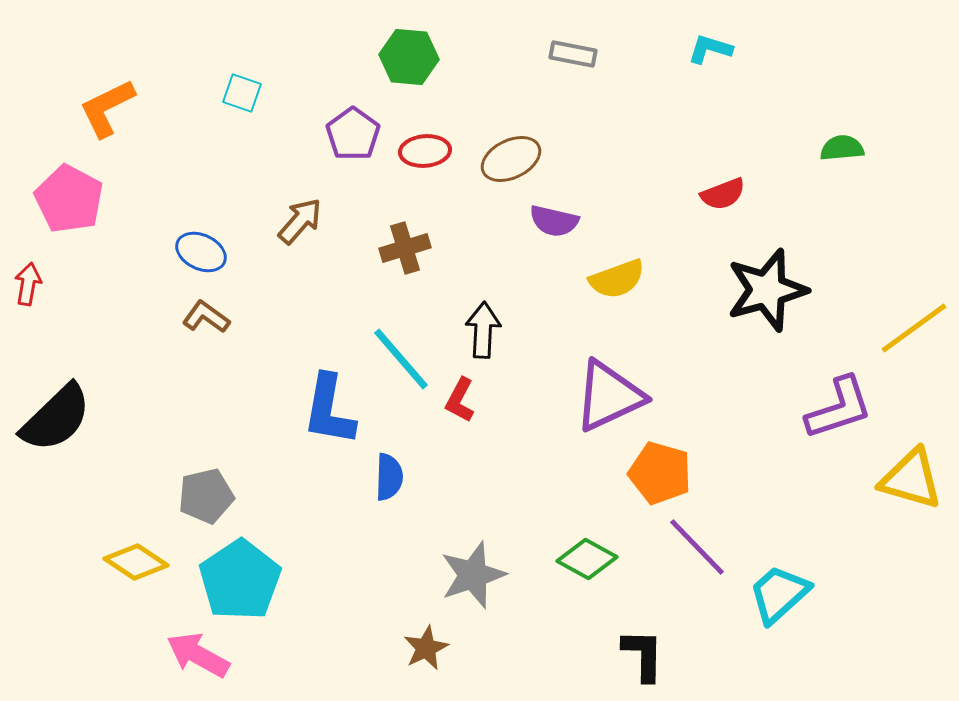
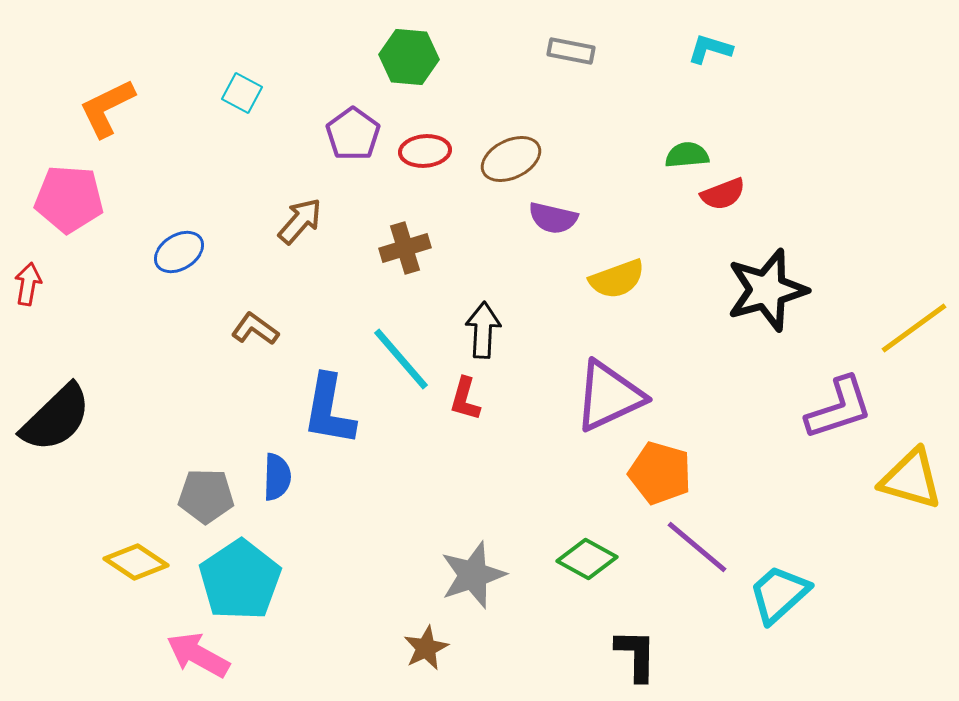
gray rectangle: moved 2 px left, 3 px up
cyan square: rotated 9 degrees clockwise
green semicircle: moved 155 px left, 7 px down
pink pentagon: rotated 24 degrees counterclockwise
purple semicircle: moved 1 px left, 3 px up
blue ellipse: moved 22 px left; rotated 57 degrees counterclockwise
brown L-shape: moved 49 px right, 12 px down
red L-shape: moved 5 px right, 1 px up; rotated 12 degrees counterclockwise
blue semicircle: moved 112 px left
gray pentagon: rotated 14 degrees clockwise
purple line: rotated 6 degrees counterclockwise
black L-shape: moved 7 px left
